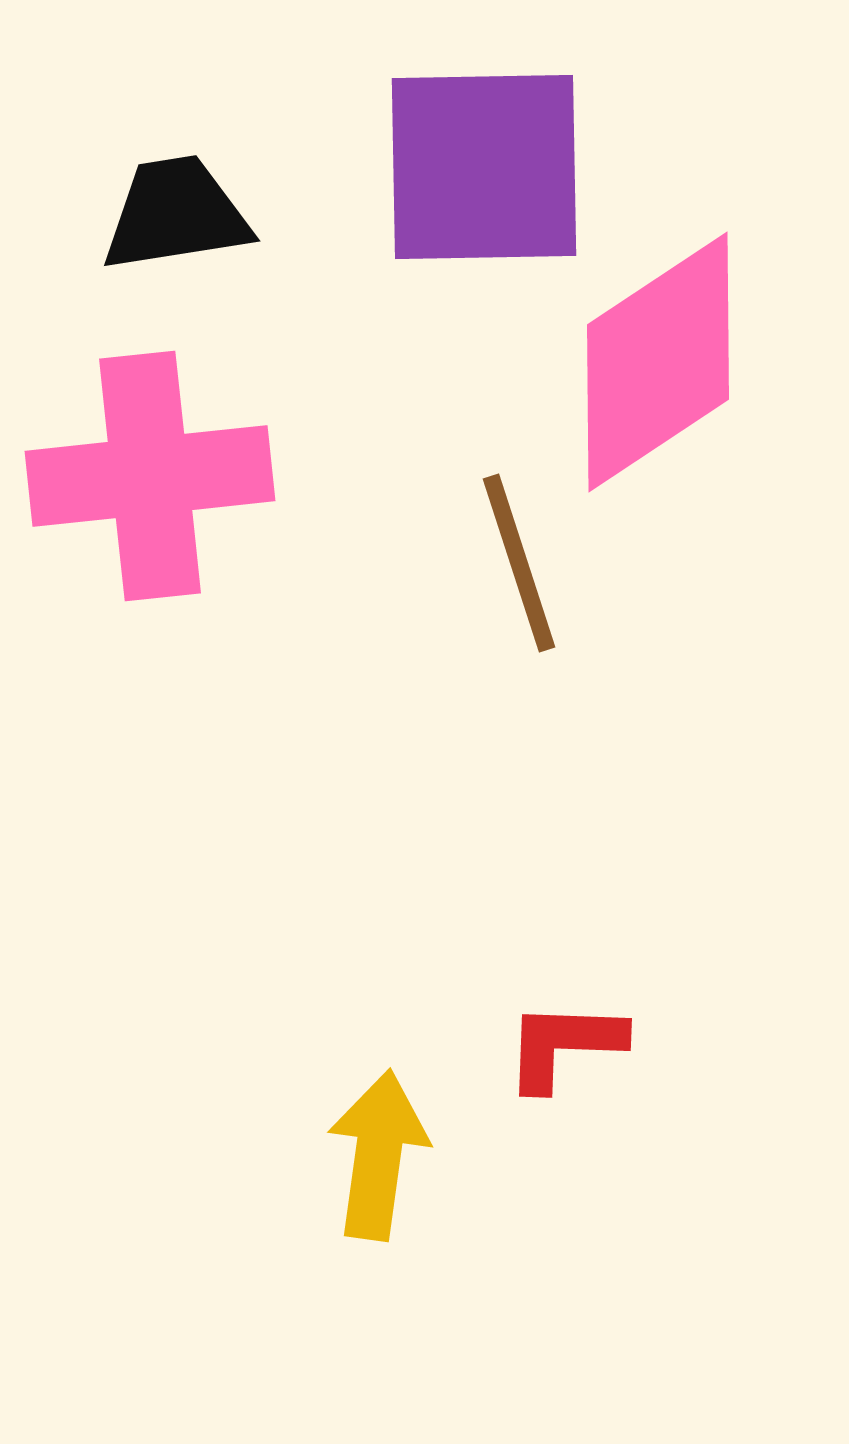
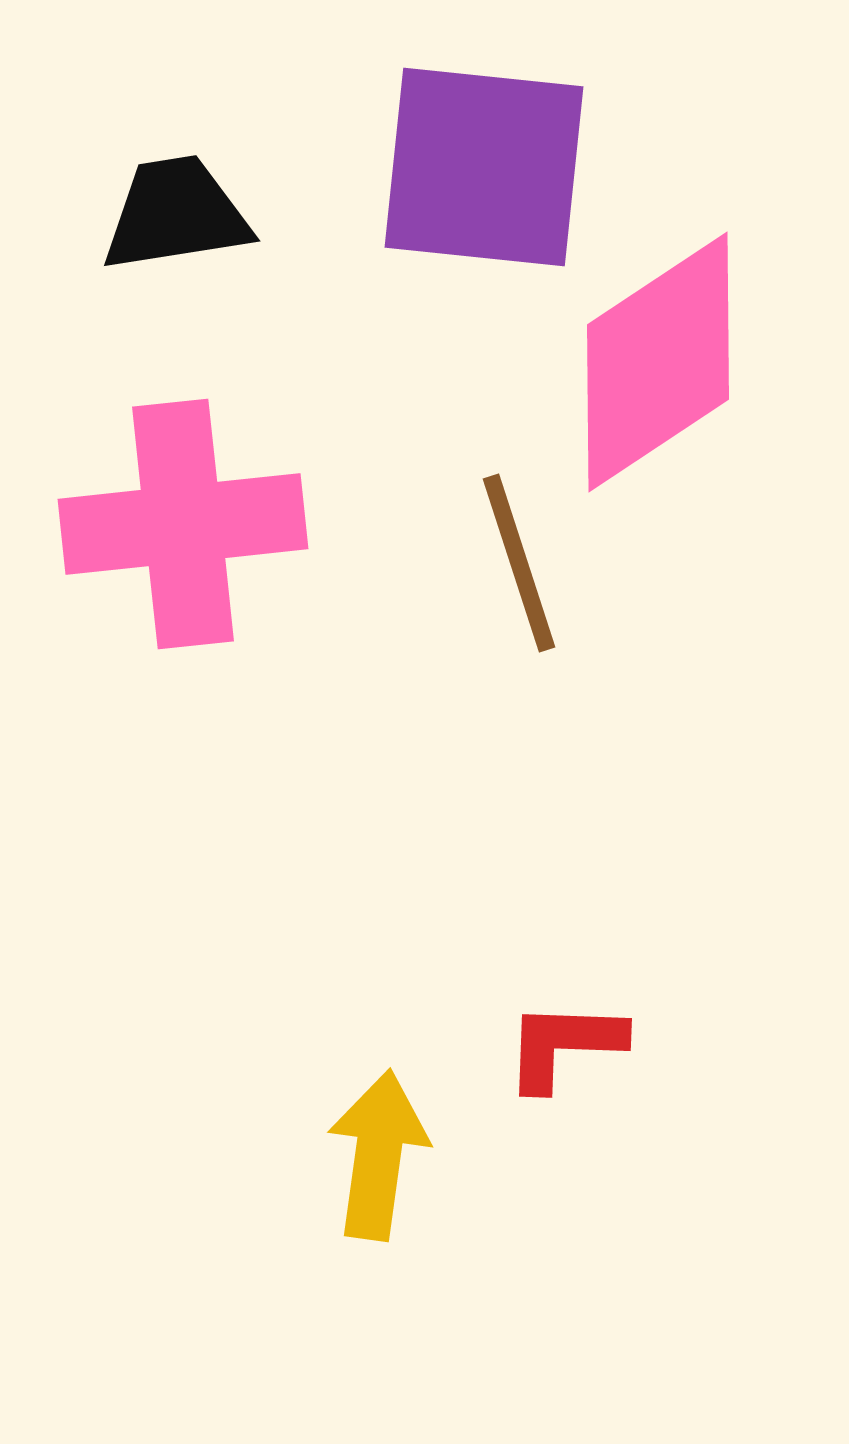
purple square: rotated 7 degrees clockwise
pink cross: moved 33 px right, 48 px down
